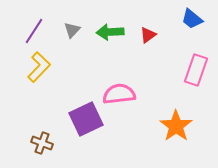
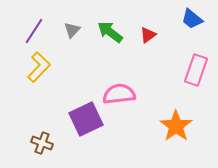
green arrow: rotated 40 degrees clockwise
